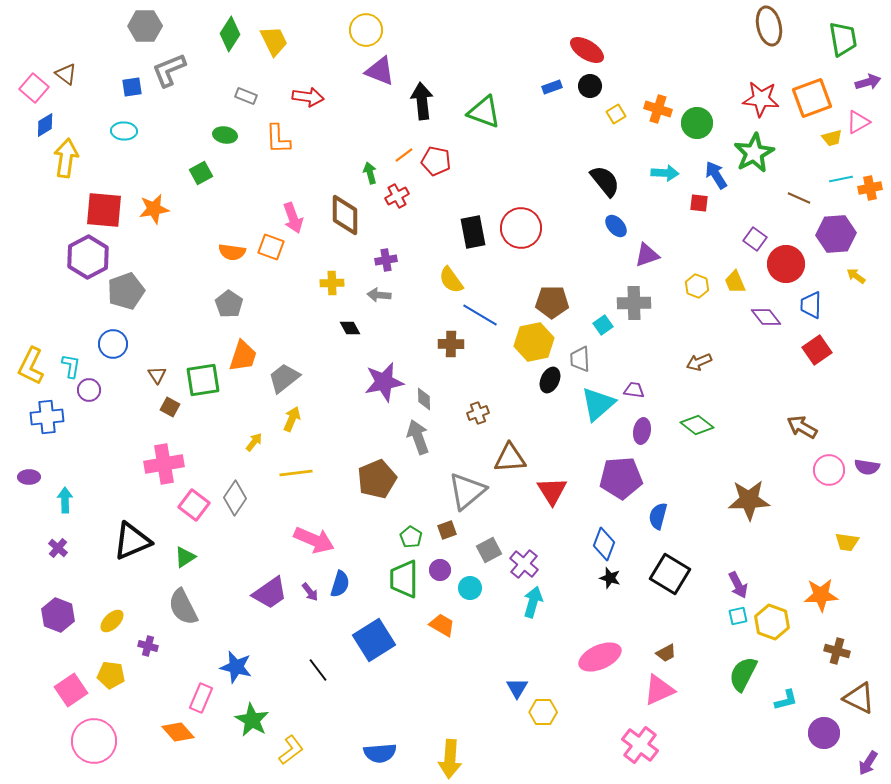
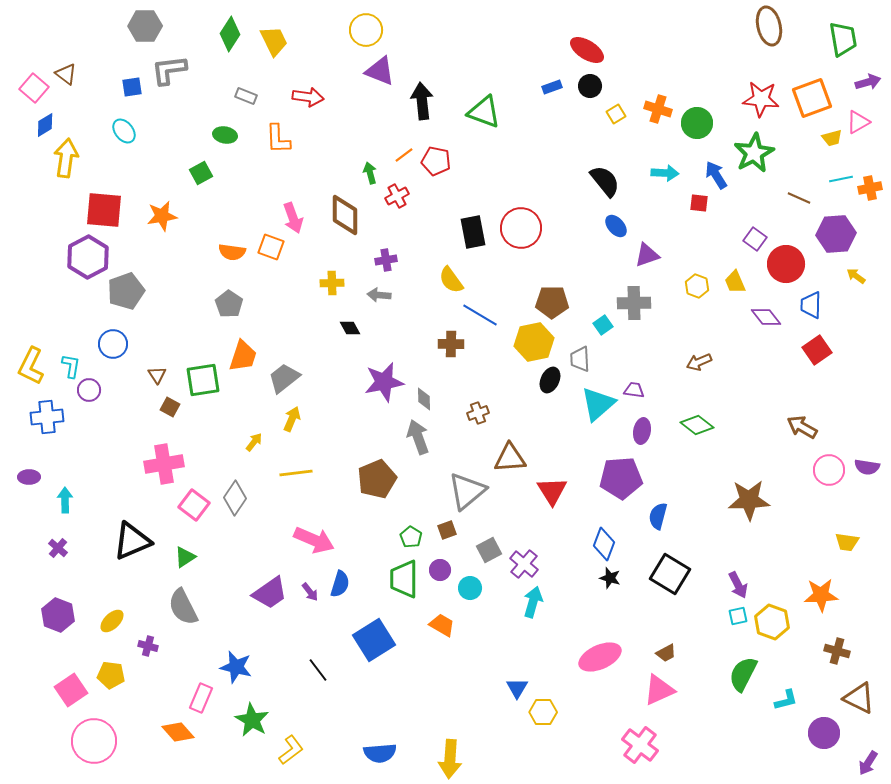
gray L-shape at (169, 70): rotated 15 degrees clockwise
cyan ellipse at (124, 131): rotated 50 degrees clockwise
orange star at (154, 209): moved 8 px right, 7 px down
